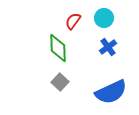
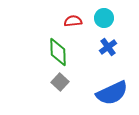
red semicircle: rotated 48 degrees clockwise
green diamond: moved 4 px down
blue semicircle: moved 1 px right, 1 px down
